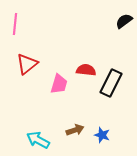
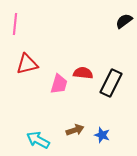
red triangle: rotated 25 degrees clockwise
red semicircle: moved 3 px left, 3 px down
